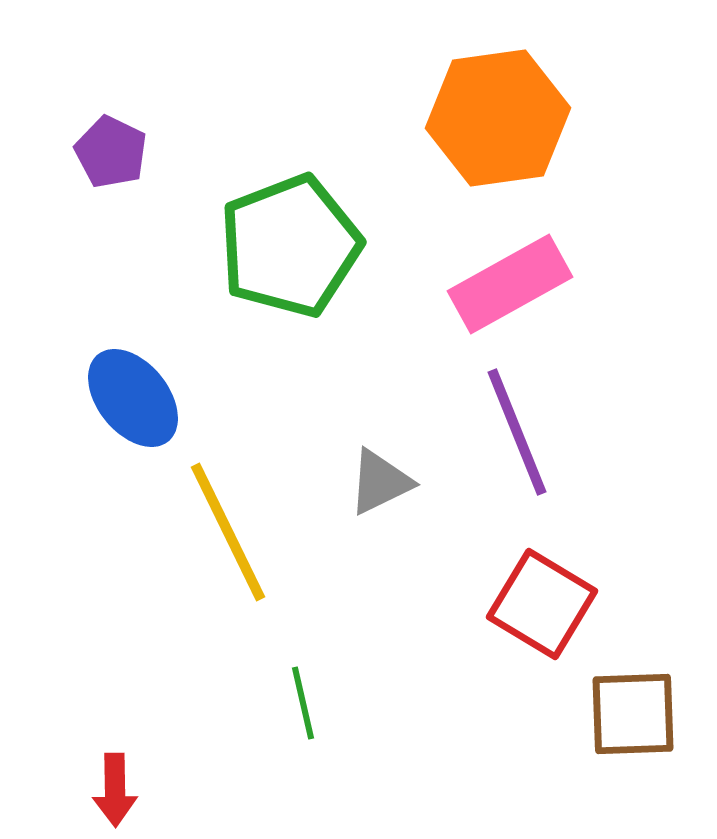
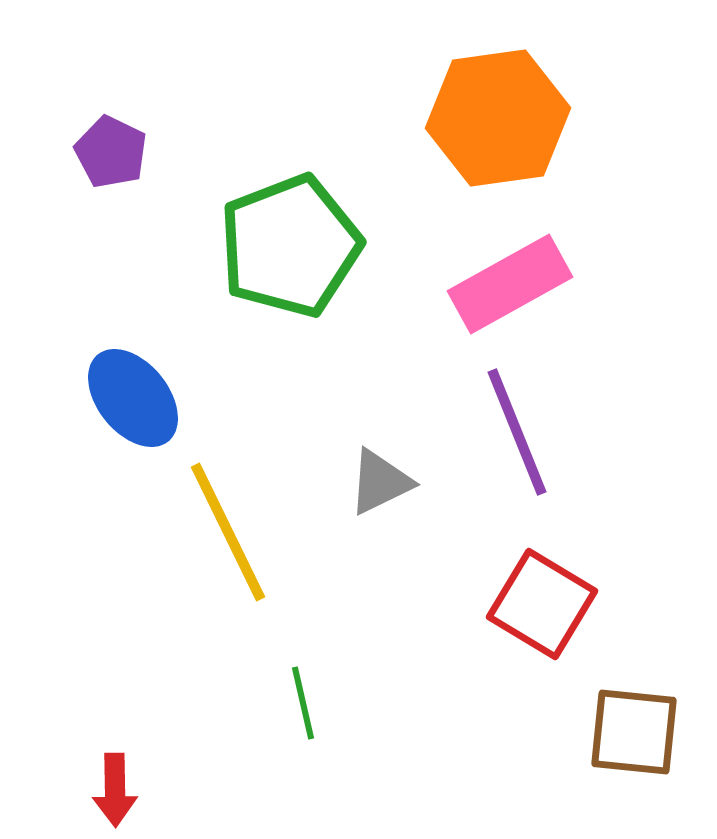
brown square: moved 1 px right, 18 px down; rotated 8 degrees clockwise
